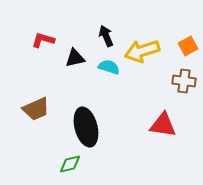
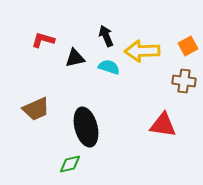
yellow arrow: rotated 16 degrees clockwise
